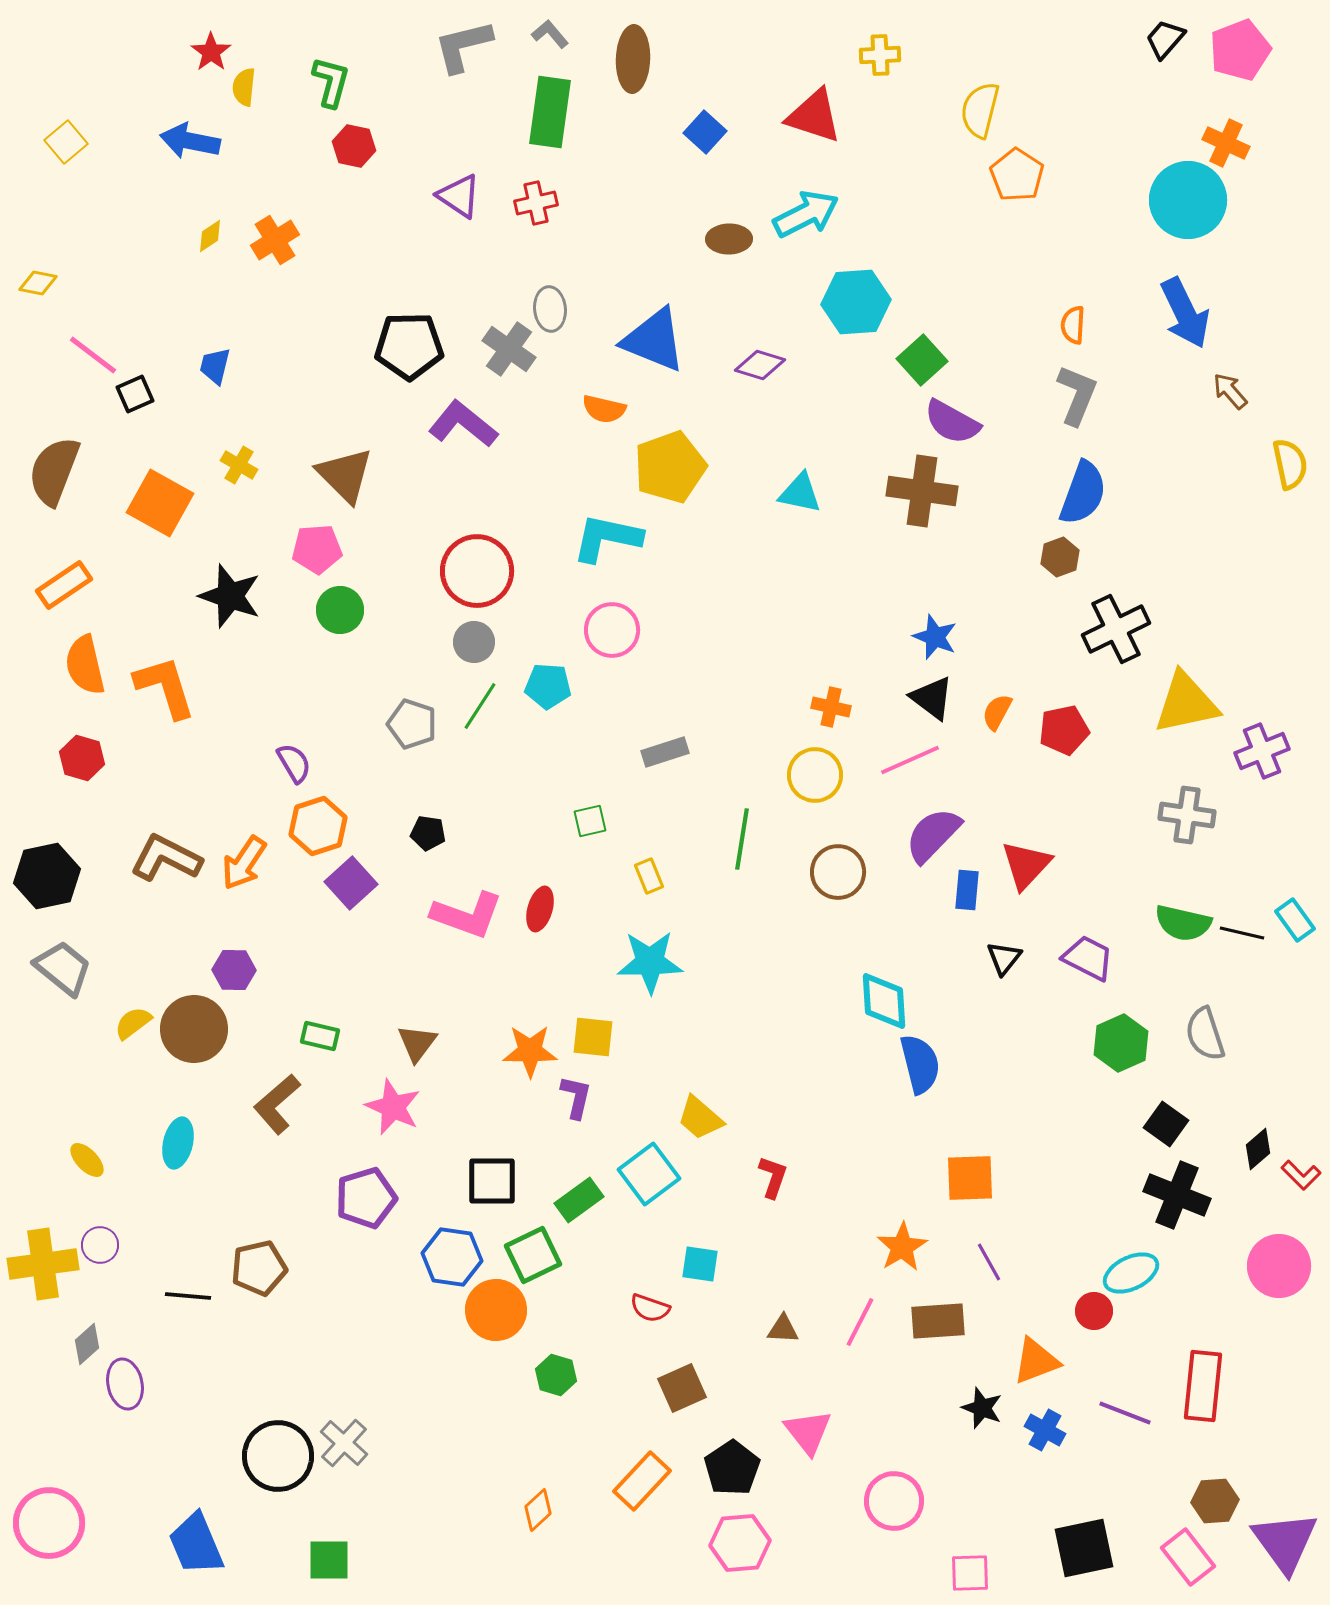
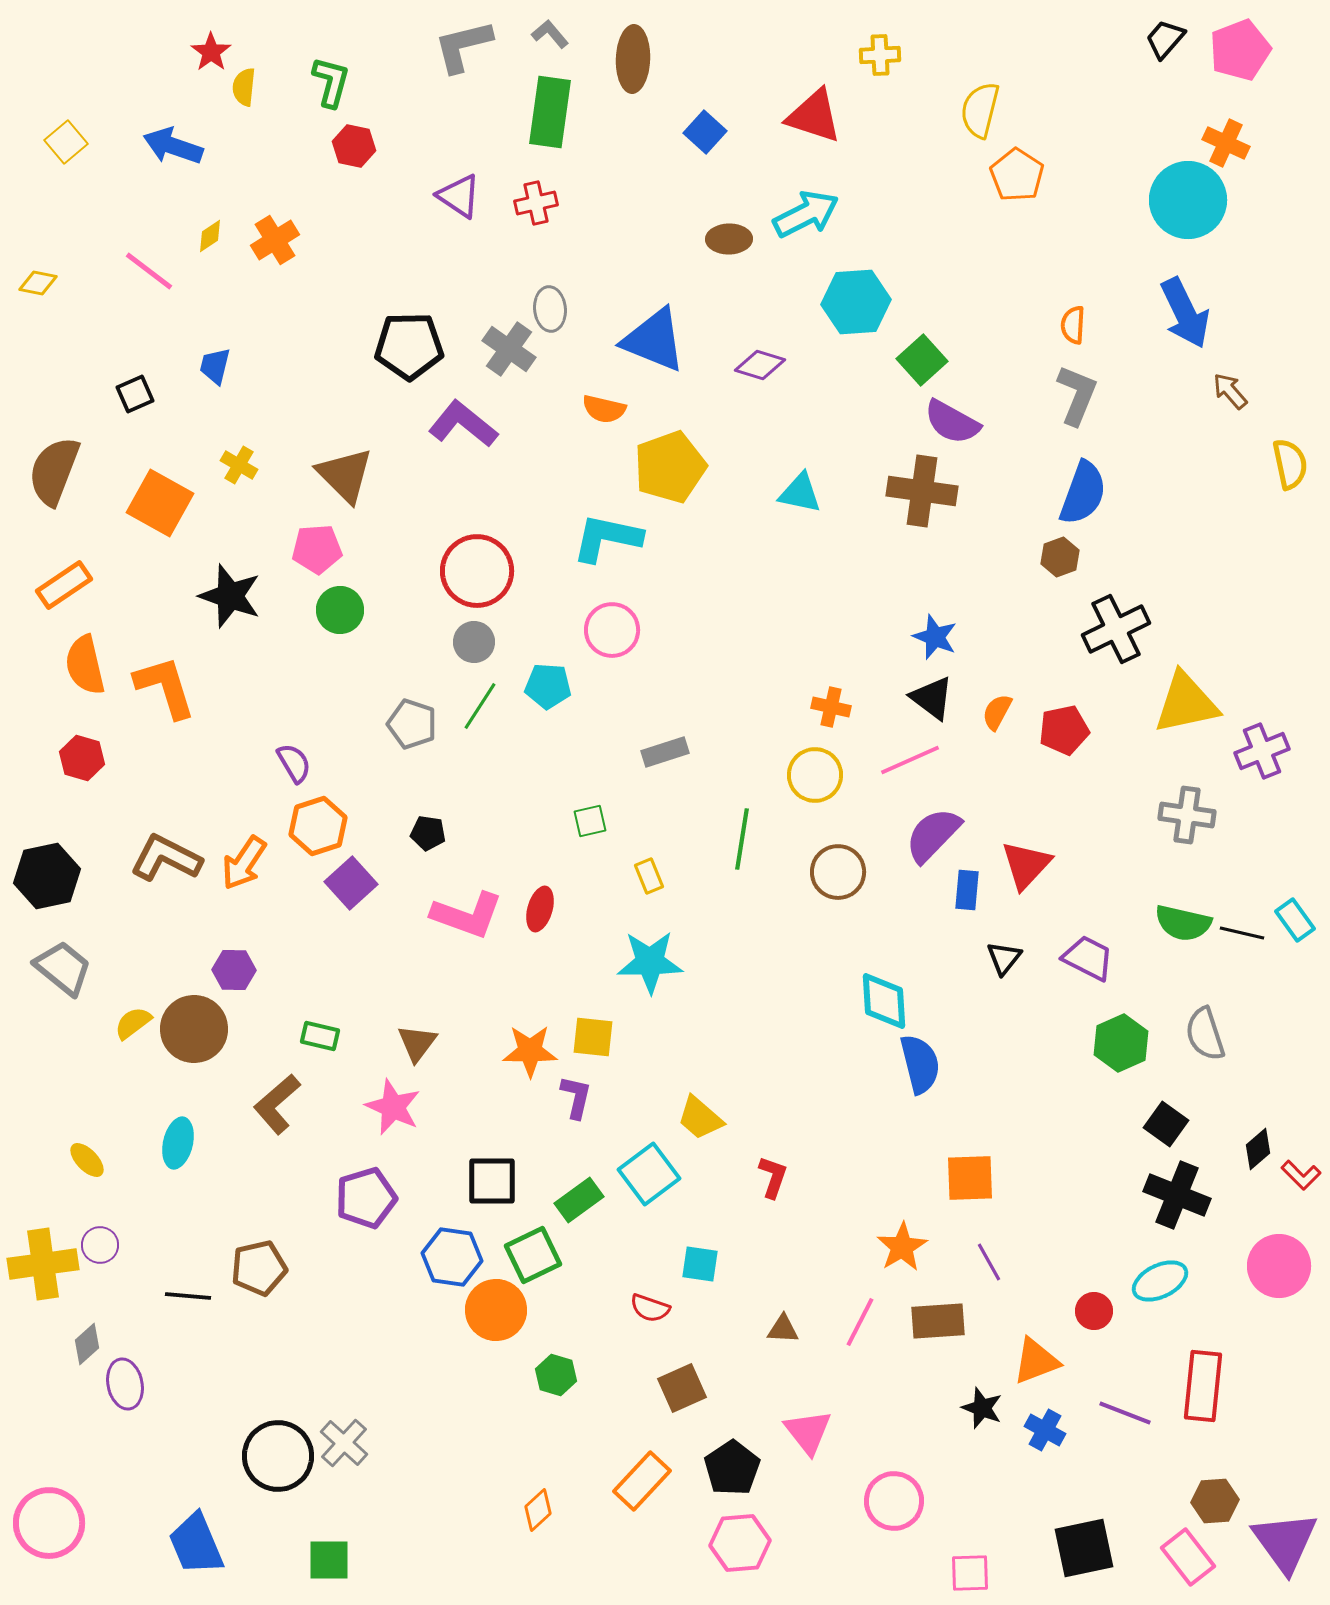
blue arrow at (190, 141): moved 17 px left, 5 px down; rotated 8 degrees clockwise
pink line at (93, 355): moved 56 px right, 84 px up
cyan ellipse at (1131, 1273): moved 29 px right, 8 px down
